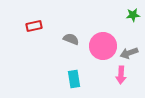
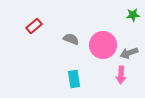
red rectangle: rotated 28 degrees counterclockwise
pink circle: moved 1 px up
